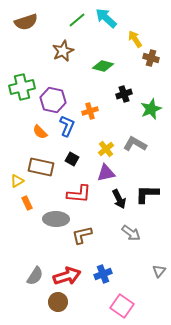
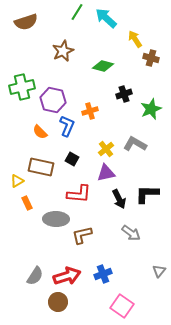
green line: moved 8 px up; rotated 18 degrees counterclockwise
